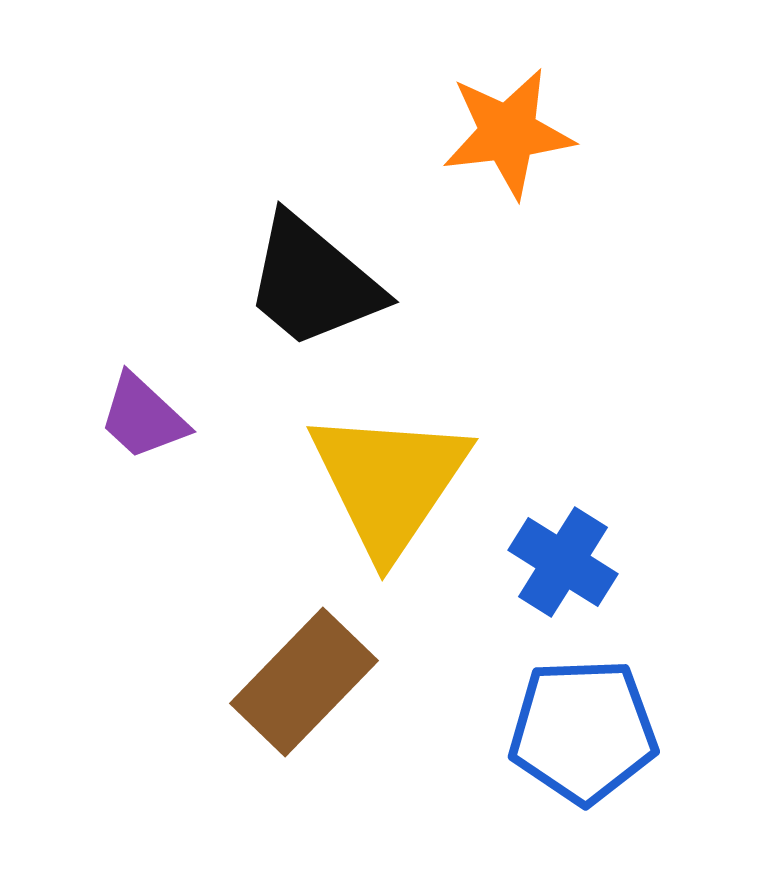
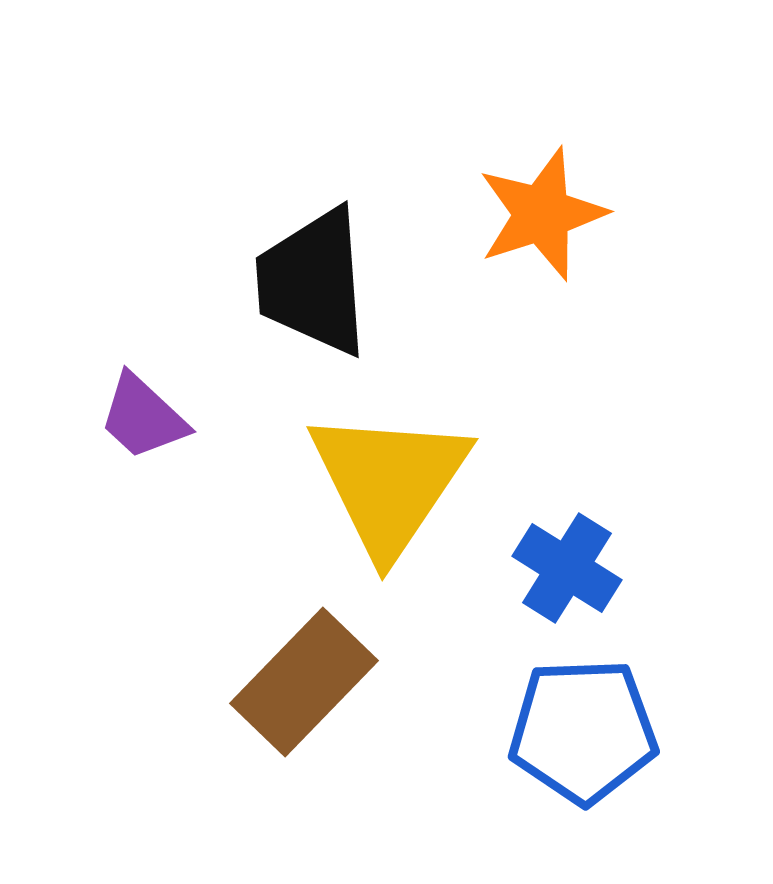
orange star: moved 34 px right, 81 px down; rotated 11 degrees counterclockwise
black trapezoid: rotated 46 degrees clockwise
blue cross: moved 4 px right, 6 px down
